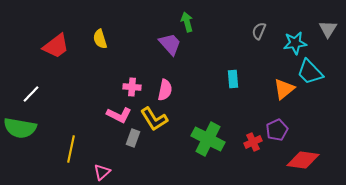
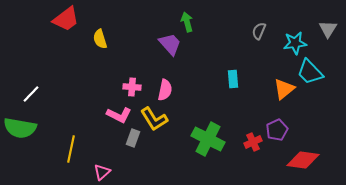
red trapezoid: moved 10 px right, 27 px up
